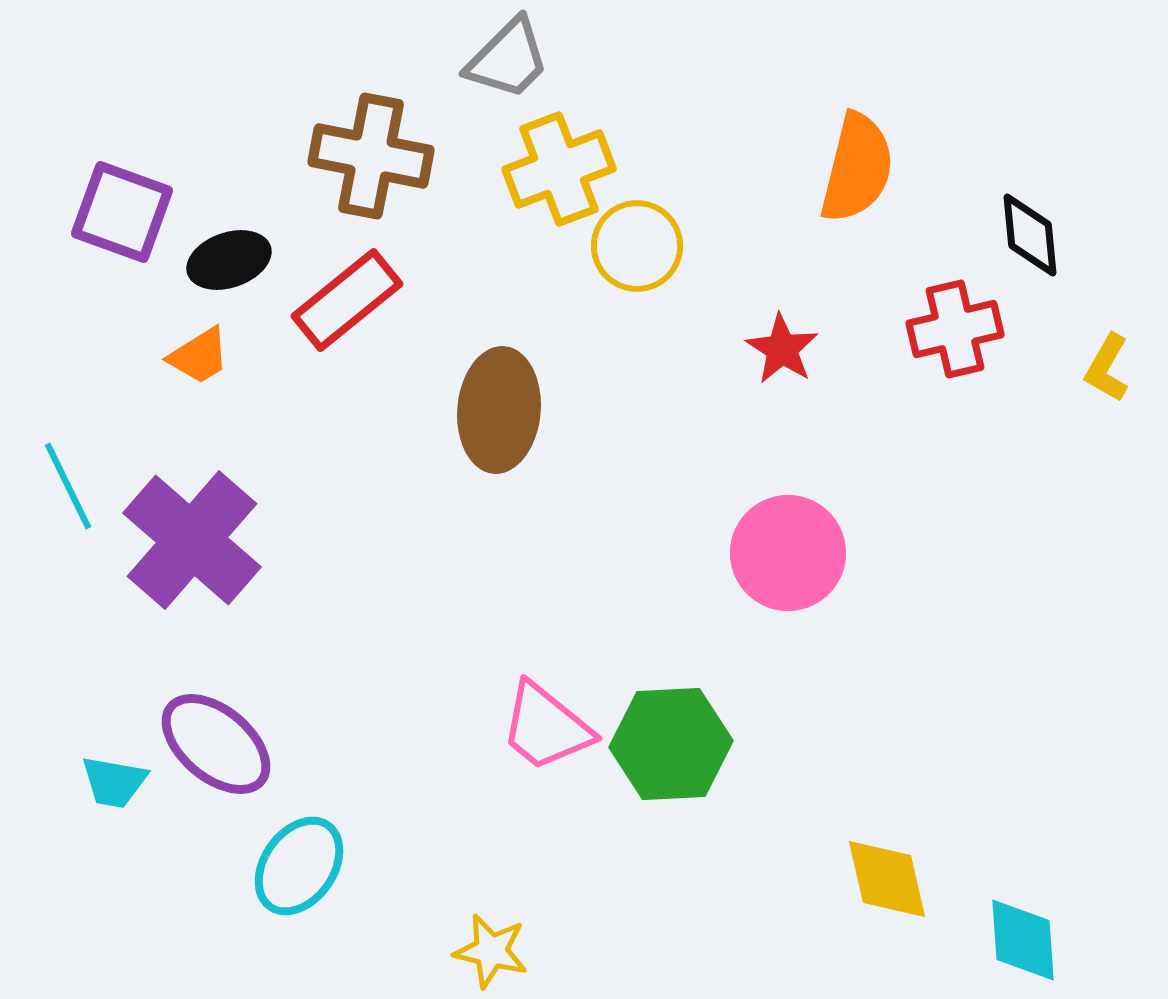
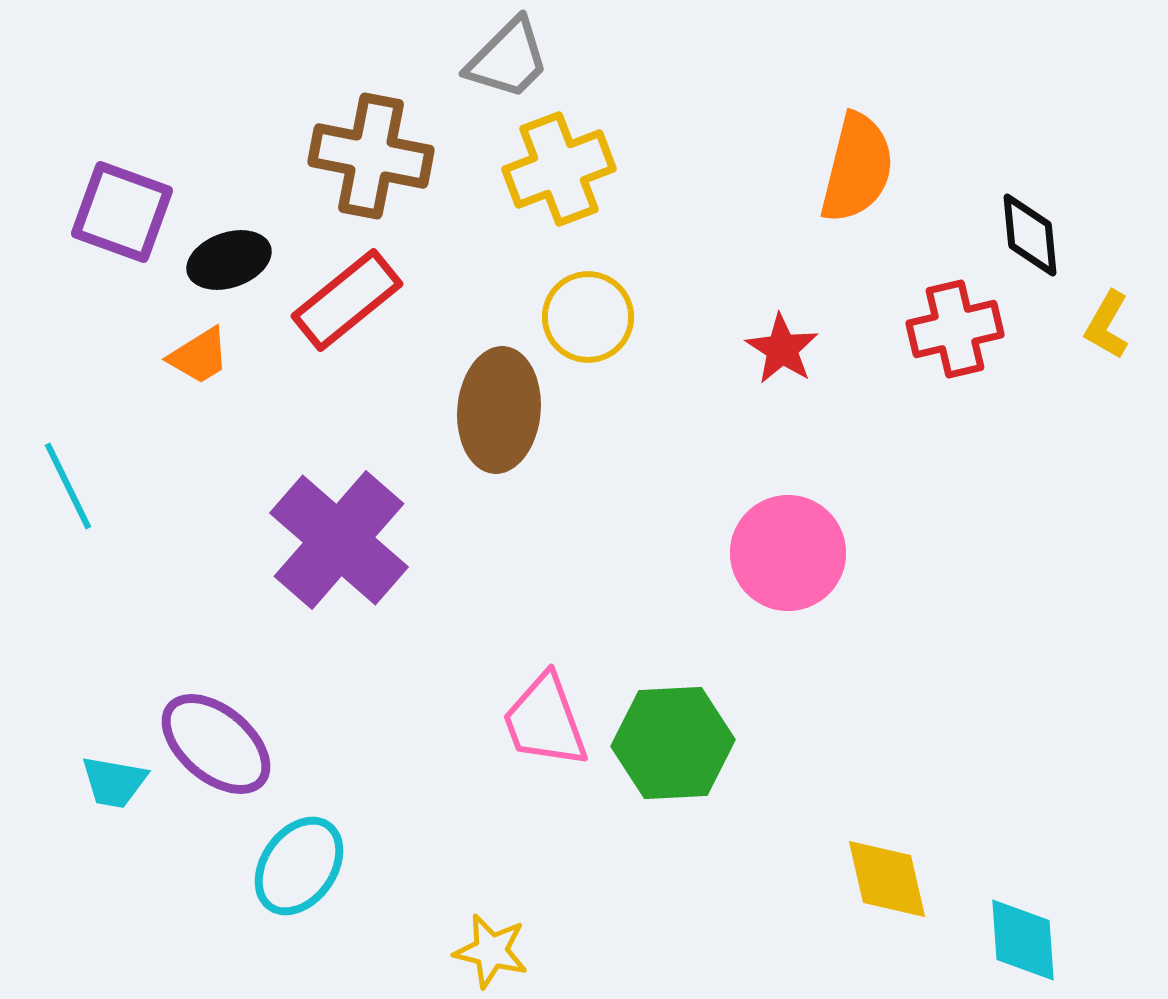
yellow circle: moved 49 px left, 71 px down
yellow L-shape: moved 43 px up
purple cross: moved 147 px right
pink trapezoid: moved 1 px left, 6 px up; rotated 31 degrees clockwise
green hexagon: moved 2 px right, 1 px up
